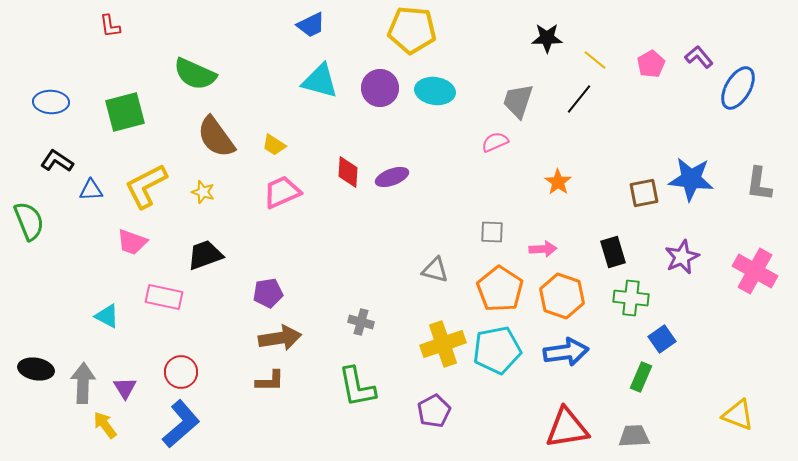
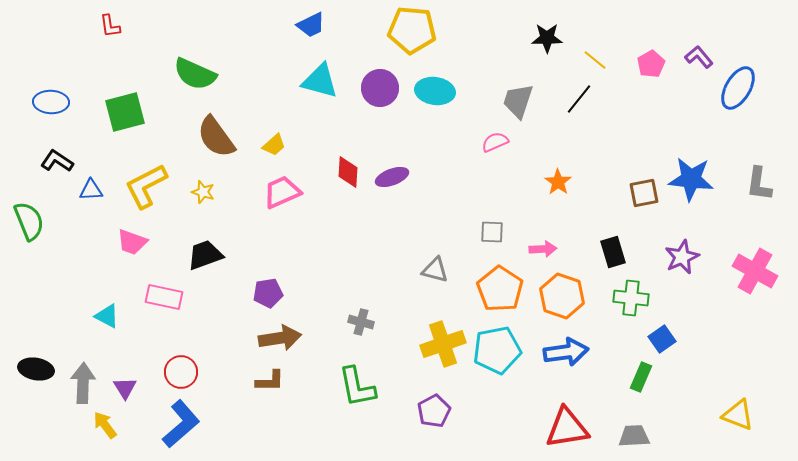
yellow trapezoid at (274, 145): rotated 75 degrees counterclockwise
